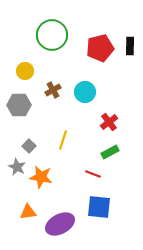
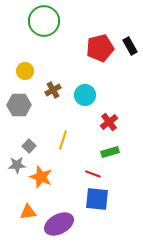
green circle: moved 8 px left, 14 px up
black rectangle: rotated 30 degrees counterclockwise
cyan circle: moved 3 px down
green rectangle: rotated 12 degrees clockwise
gray star: moved 2 px up; rotated 30 degrees counterclockwise
orange star: rotated 10 degrees clockwise
blue square: moved 2 px left, 8 px up
purple ellipse: moved 1 px left
